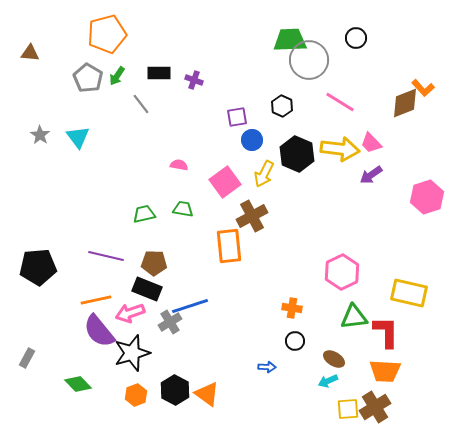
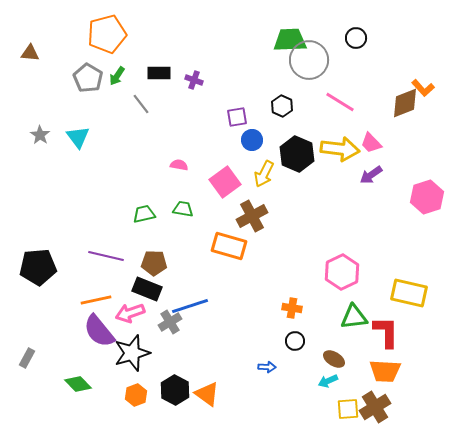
orange rectangle at (229, 246): rotated 68 degrees counterclockwise
